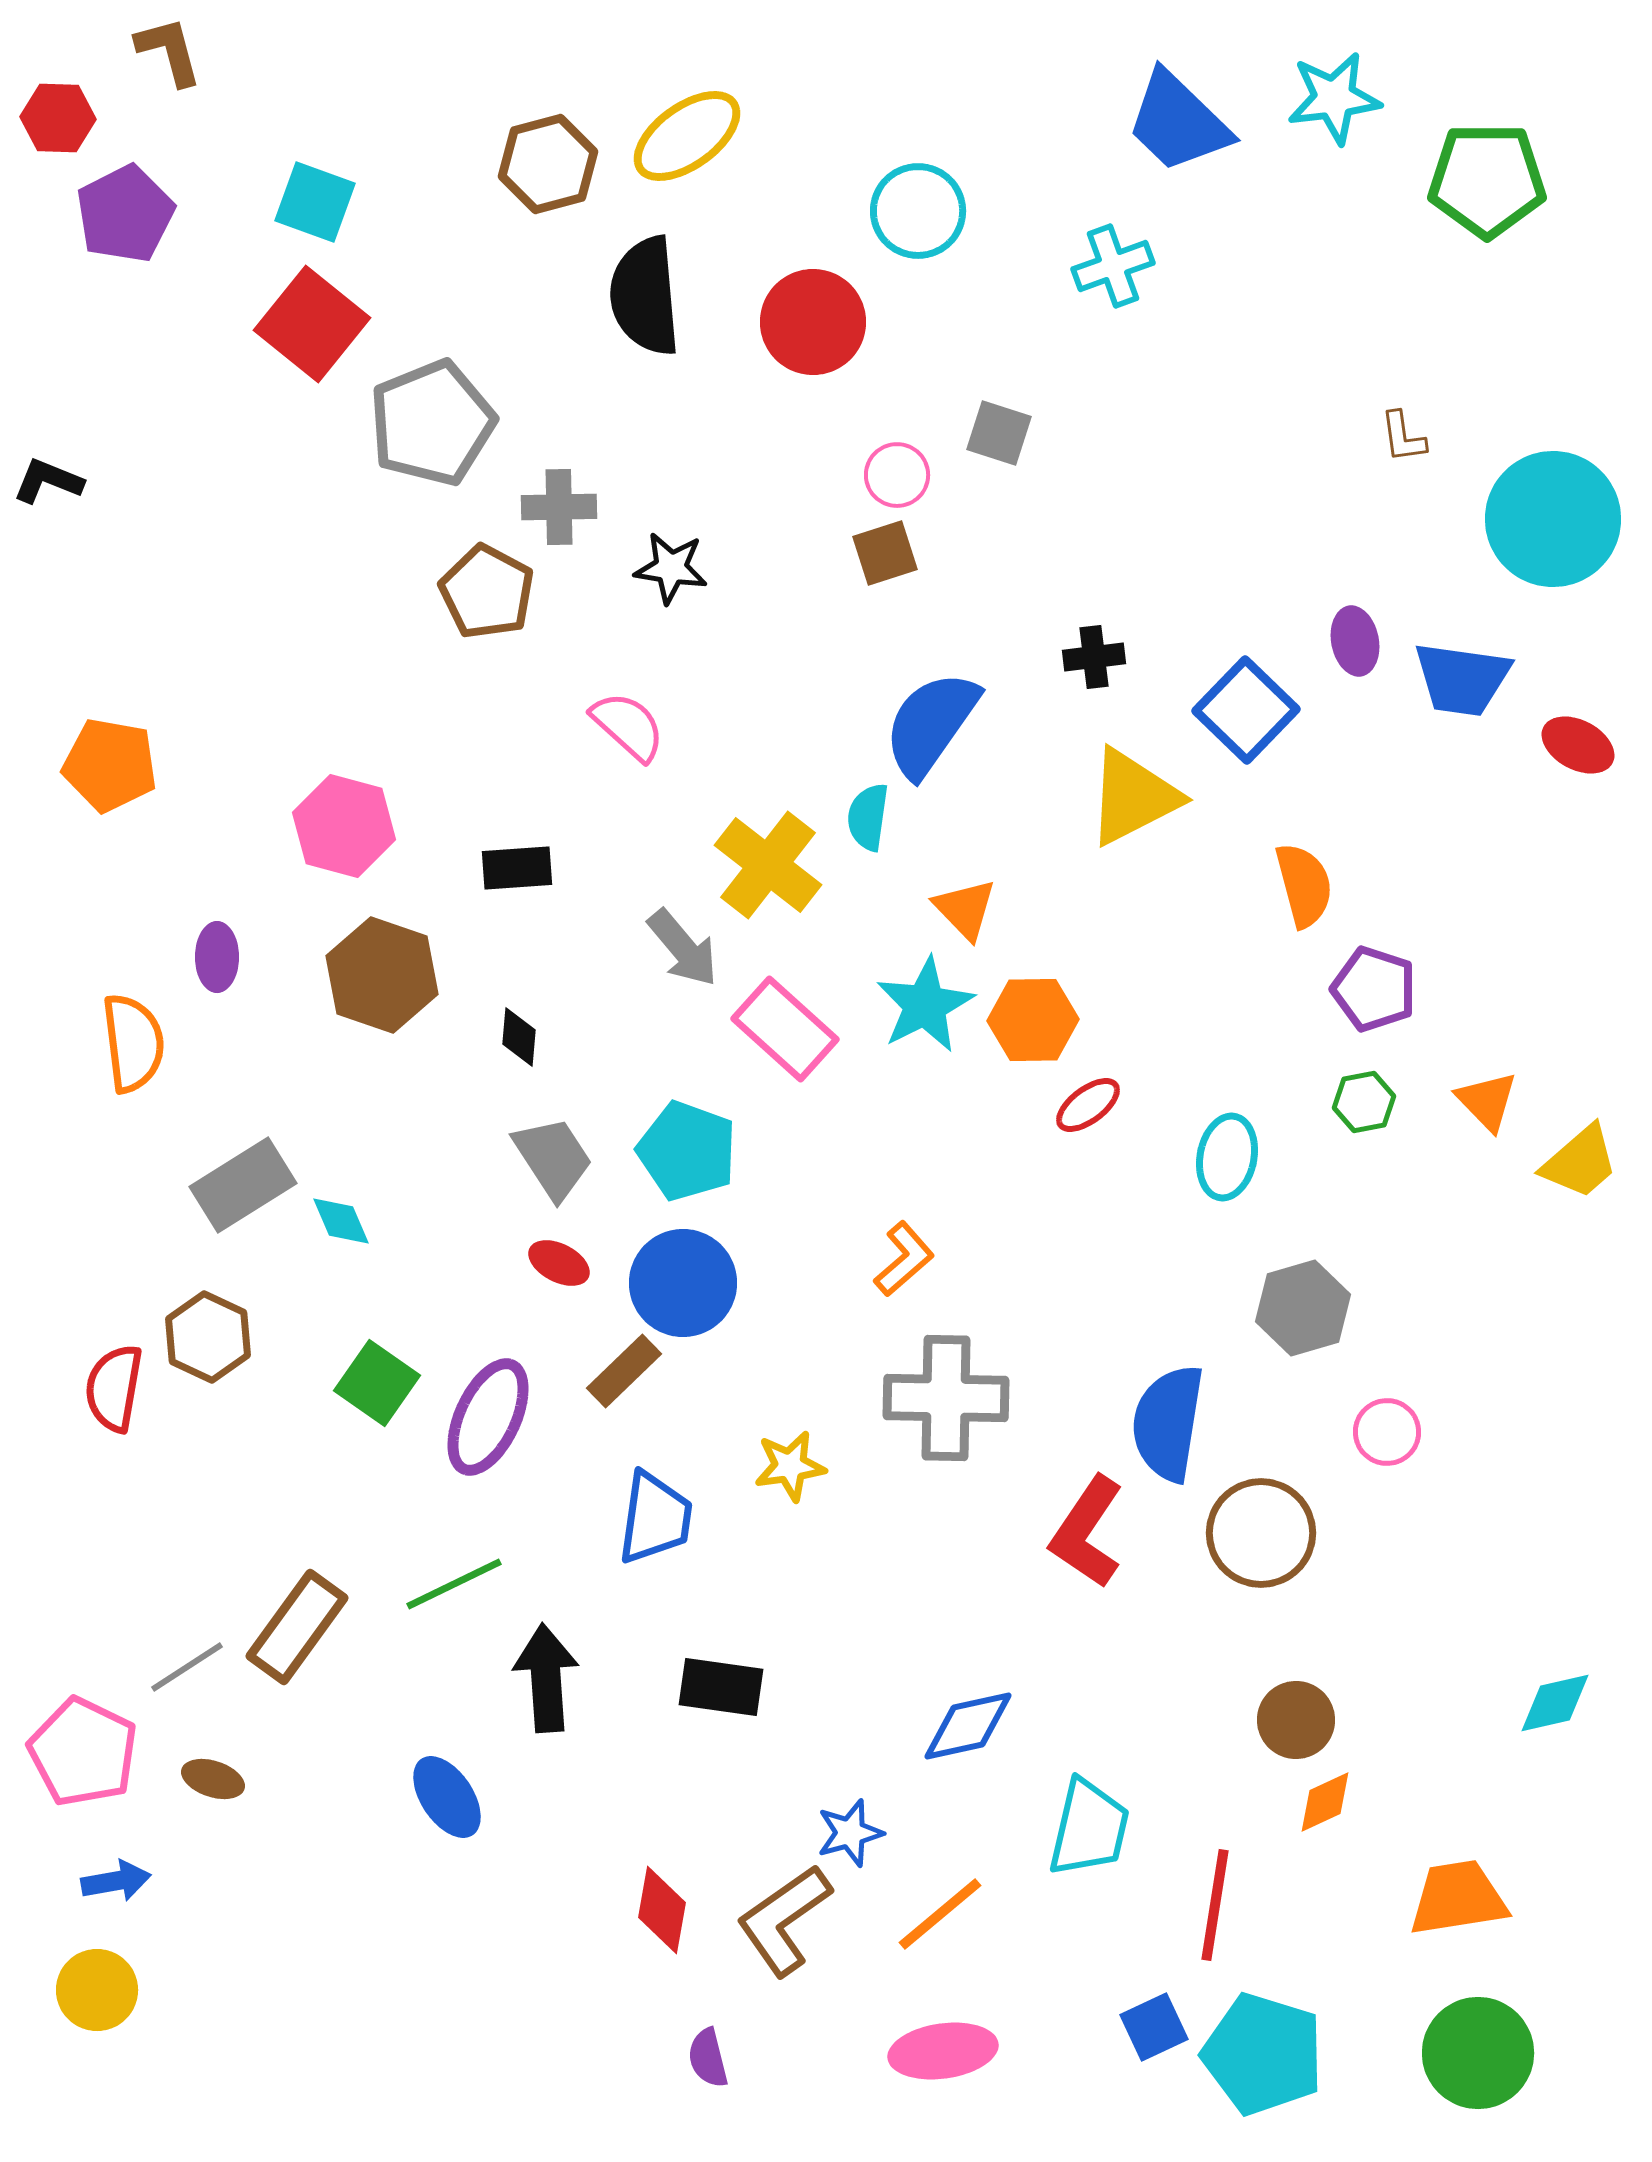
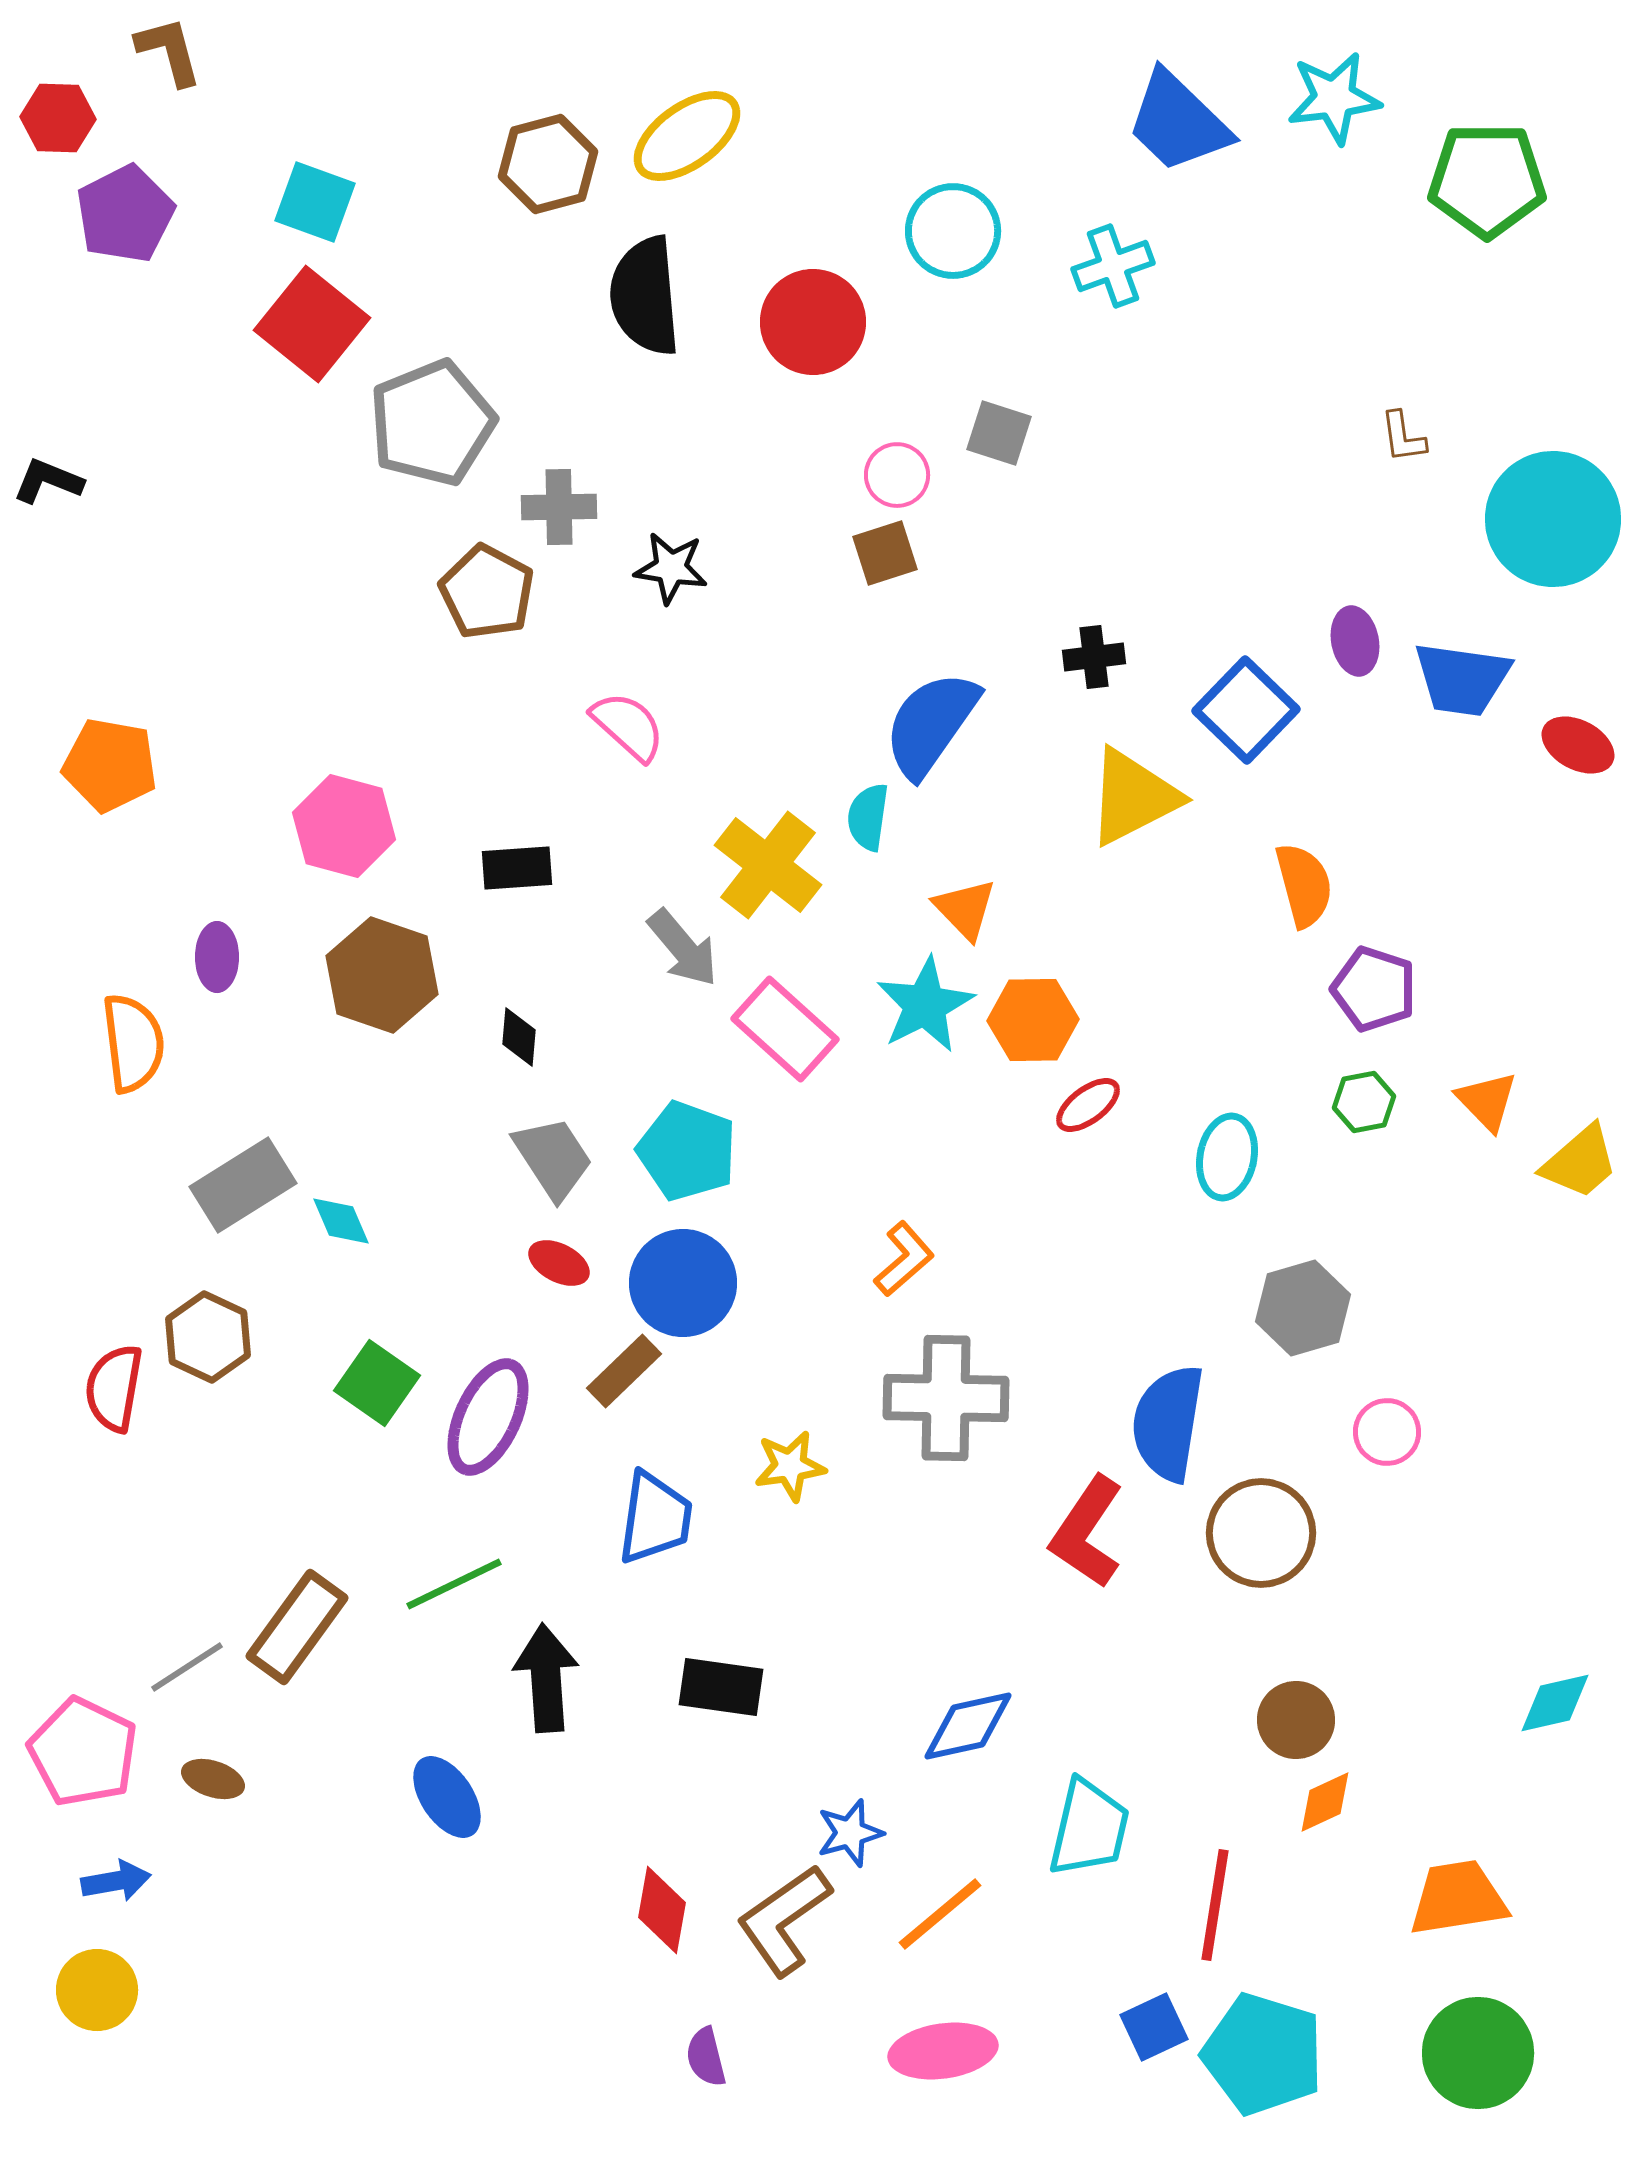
cyan circle at (918, 211): moved 35 px right, 20 px down
purple semicircle at (708, 2058): moved 2 px left, 1 px up
